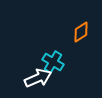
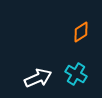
cyan cross: moved 23 px right, 12 px down
